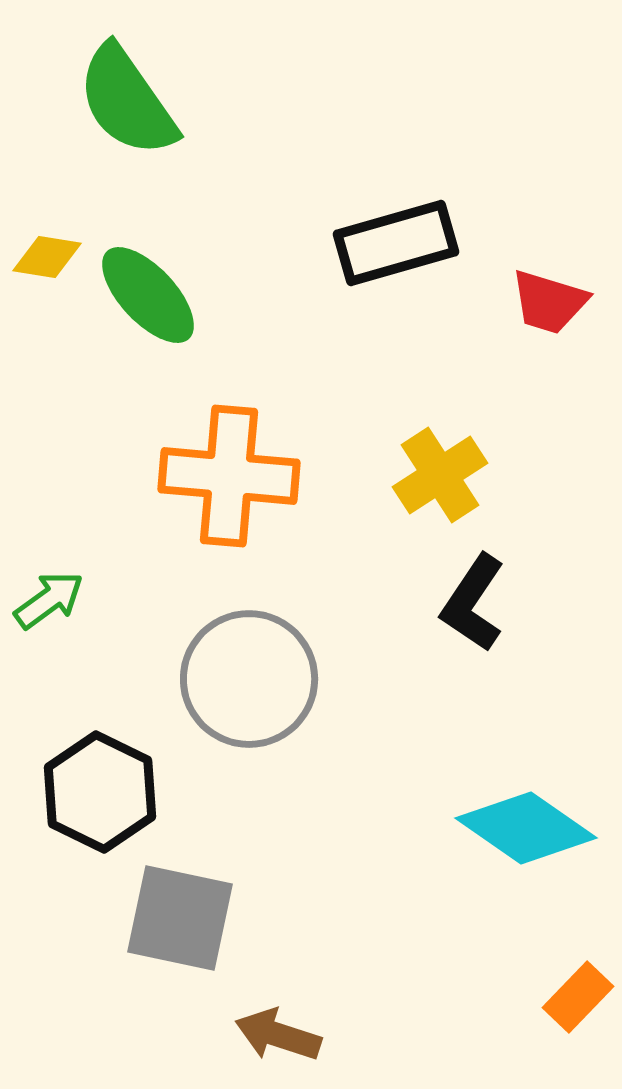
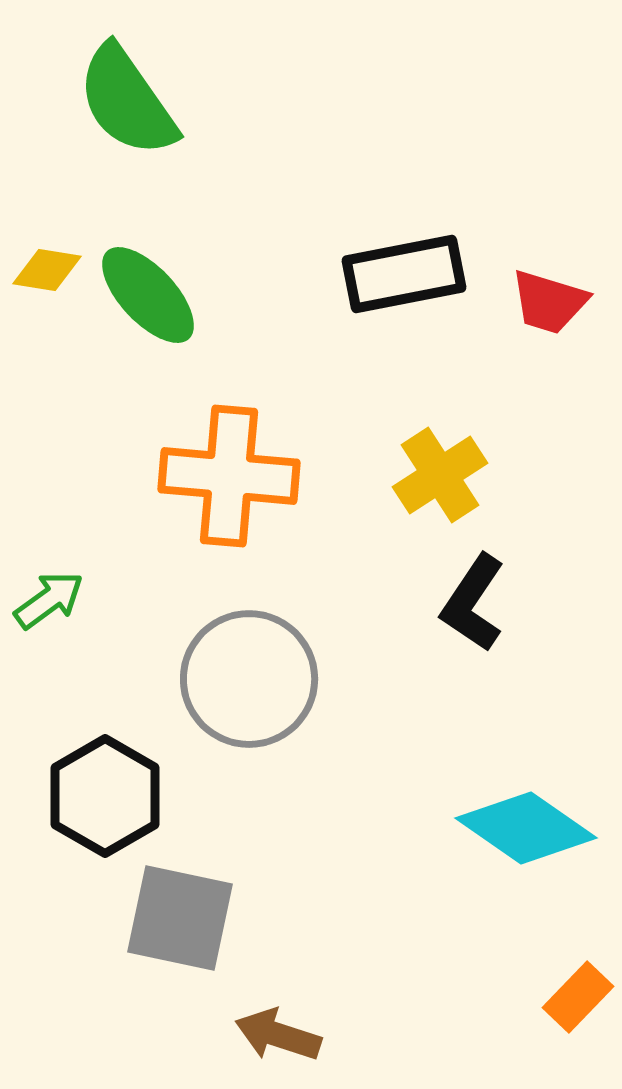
black rectangle: moved 8 px right, 31 px down; rotated 5 degrees clockwise
yellow diamond: moved 13 px down
black hexagon: moved 5 px right, 4 px down; rotated 4 degrees clockwise
